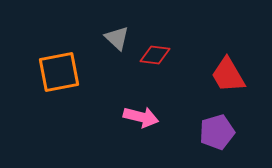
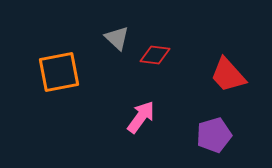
red trapezoid: rotated 12 degrees counterclockwise
pink arrow: rotated 68 degrees counterclockwise
purple pentagon: moved 3 px left, 3 px down
